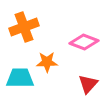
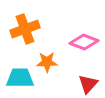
orange cross: moved 1 px right, 2 px down
